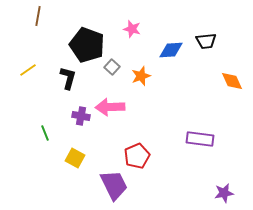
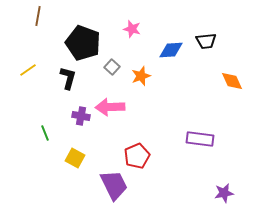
black pentagon: moved 4 px left, 2 px up
